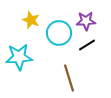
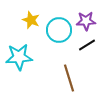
cyan circle: moved 3 px up
